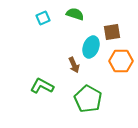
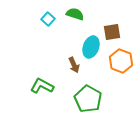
cyan square: moved 5 px right, 1 px down; rotated 24 degrees counterclockwise
orange hexagon: rotated 20 degrees clockwise
